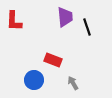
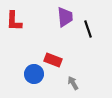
black line: moved 1 px right, 2 px down
blue circle: moved 6 px up
